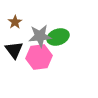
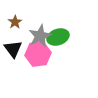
gray star: rotated 20 degrees counterclockwise
black triangle: moved 1 px left, 1 px up
pink hexagon: moved 1 px left, 3 px up
